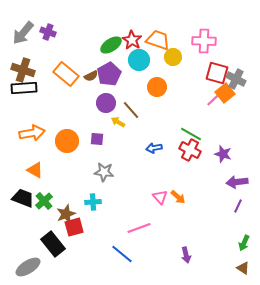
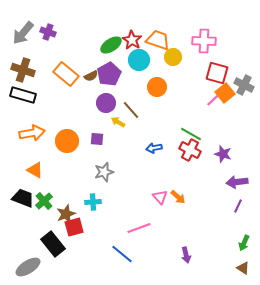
gray cross at (236, 79): moved 8 px right, 6 px down
black rectangle at (24, 88): moved 1 px left, 7 px down; rotated 20 degrees clockwise
gray star at (104, 172): rotated 24 degrees counterclockwise
